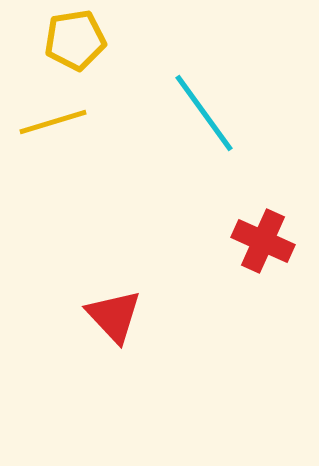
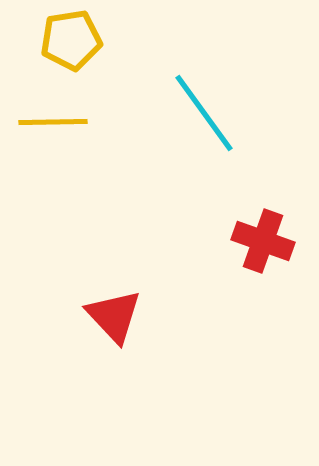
yellow pentagon: moved 4 px left
yellow line: rotated 16 degrees clockwise
red cross: rotated 4 degrees counterclockwise
